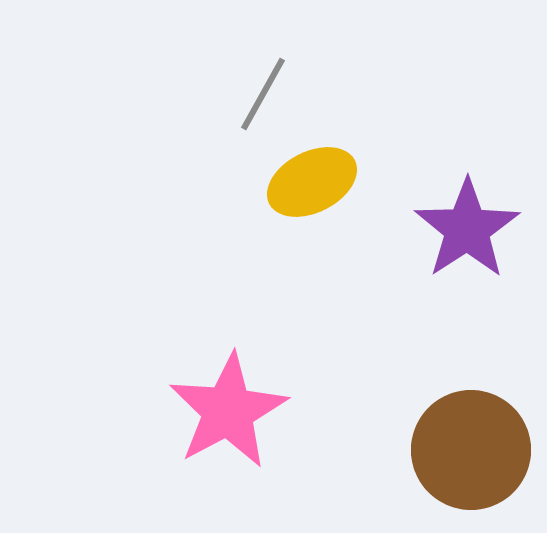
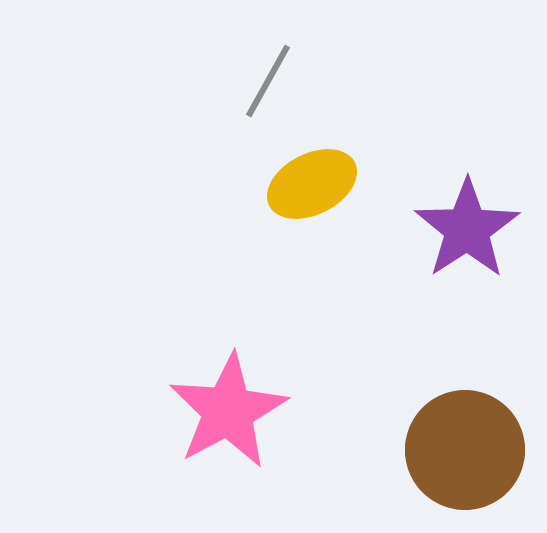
gray line: moved 5 px right, 13 px up
yellow ellipse: moved 2 px down
brown circle: moved 6 px left
